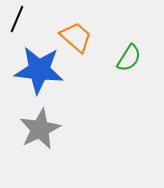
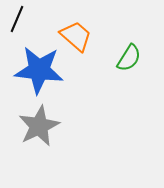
orange trapezoid: moved 1 px up
gray star: moved 1 px left, 3 px up
